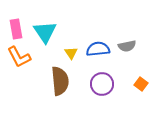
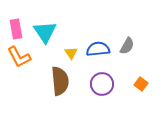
gray semicircle: rotated 48 degrees counterclockwise
